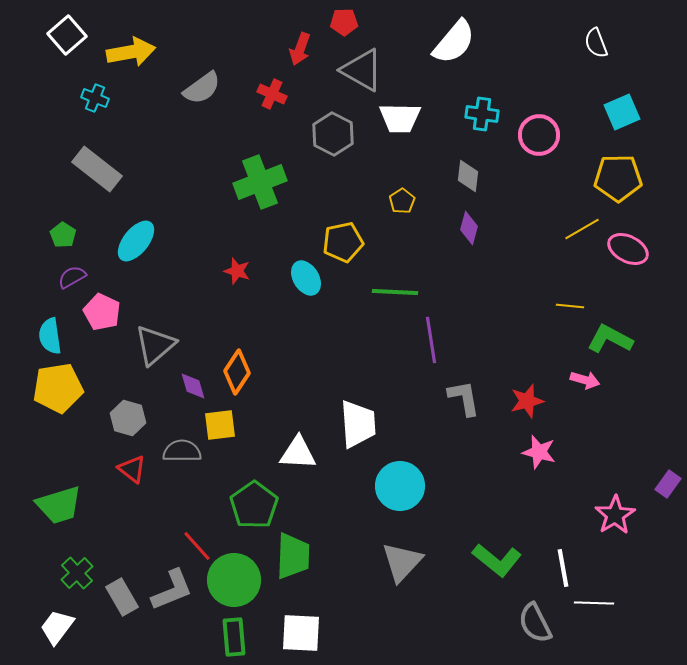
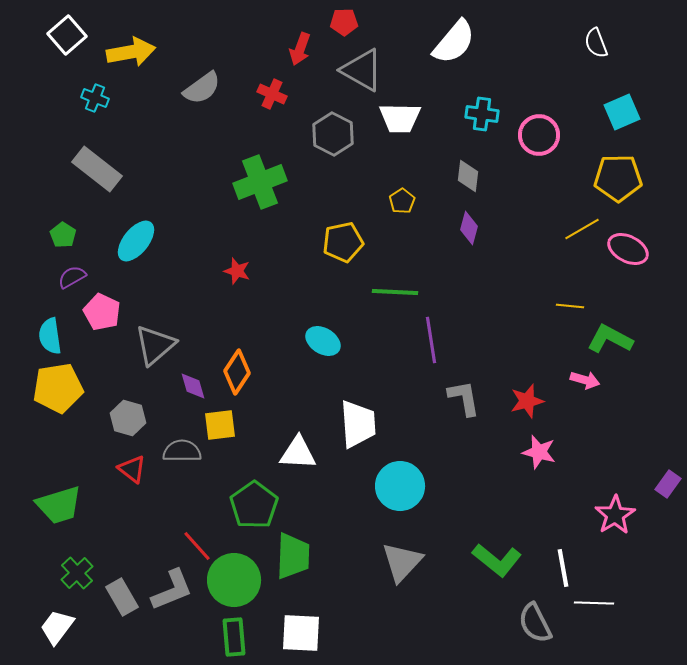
cyan ellipse at (306, 278): moved 17 px right, 63 px down; rotated 28 degrees counterclockwise
